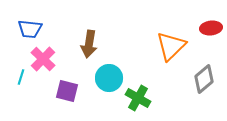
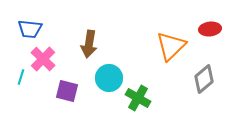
red ellipse: moved 1 px left, 1 px down
